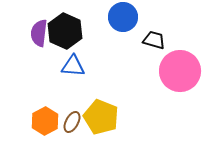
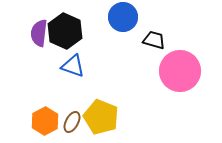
blue triangle: rotated 15 degrees clockwise
